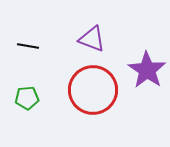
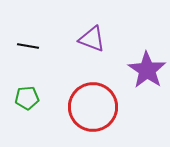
red circle: moved 17 px down
